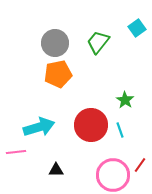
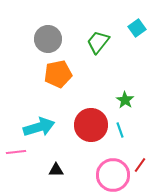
gray circle: moved 7 px left, 4 px up
